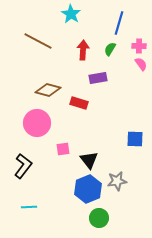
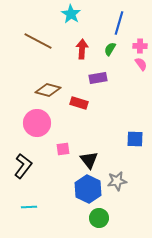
pink cross: moved 1 px right
red arrow: moved 1 px left, 1 px up
blue hexagon: rotated 12 degrees counterclockwise
